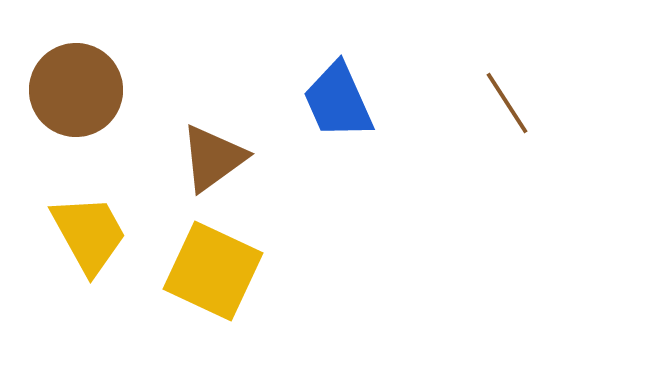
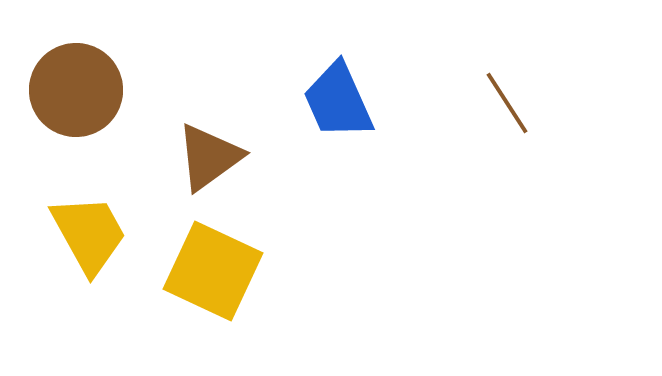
brown triangle: moved 4 px left, 1 px up
